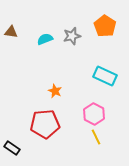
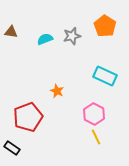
orange star: moved 2 px right
red pentagon: moved 17 px left, 7 px up; rotated 16 degrees counterclockwise
